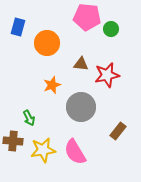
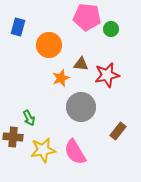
orange circle: moved 2 px right, 2 px down
orange star: moved 9 px right, 7 px up
brown cross: moved 4 px up
